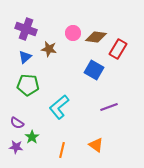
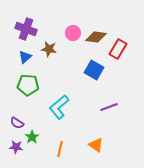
orange line: moved 2 px left, 1 px up
